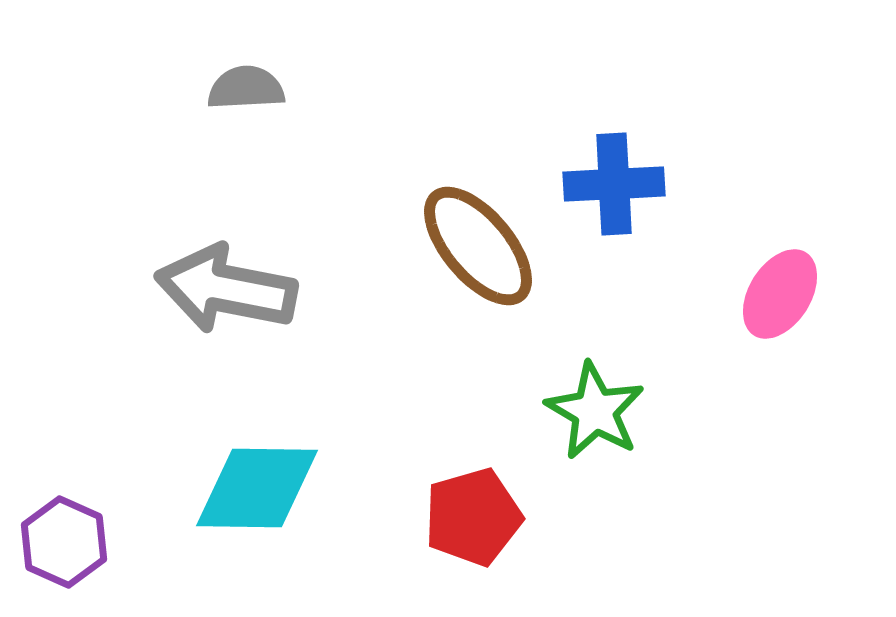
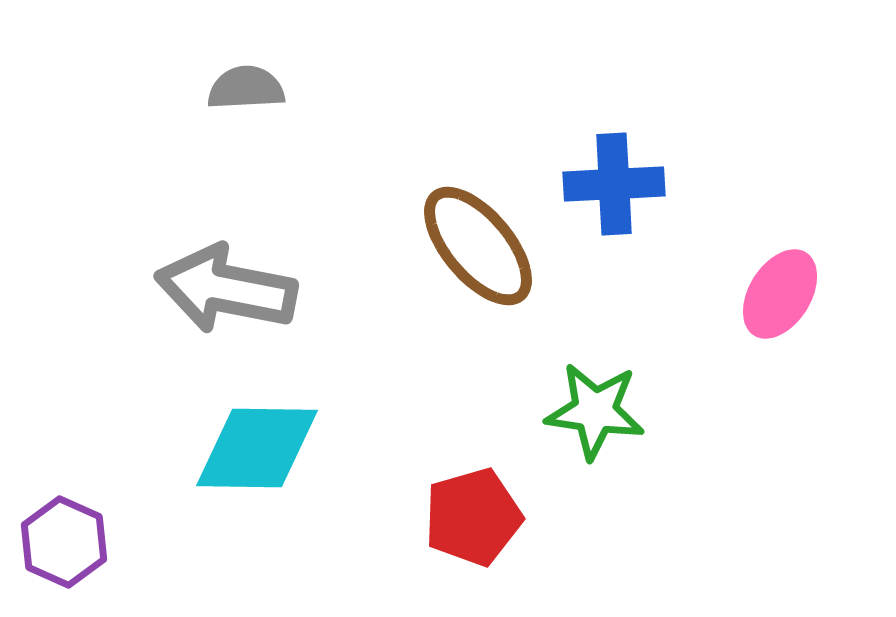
green star: rotated 22 degrees counterclockwise
cyan diamond: moved 40 px up
